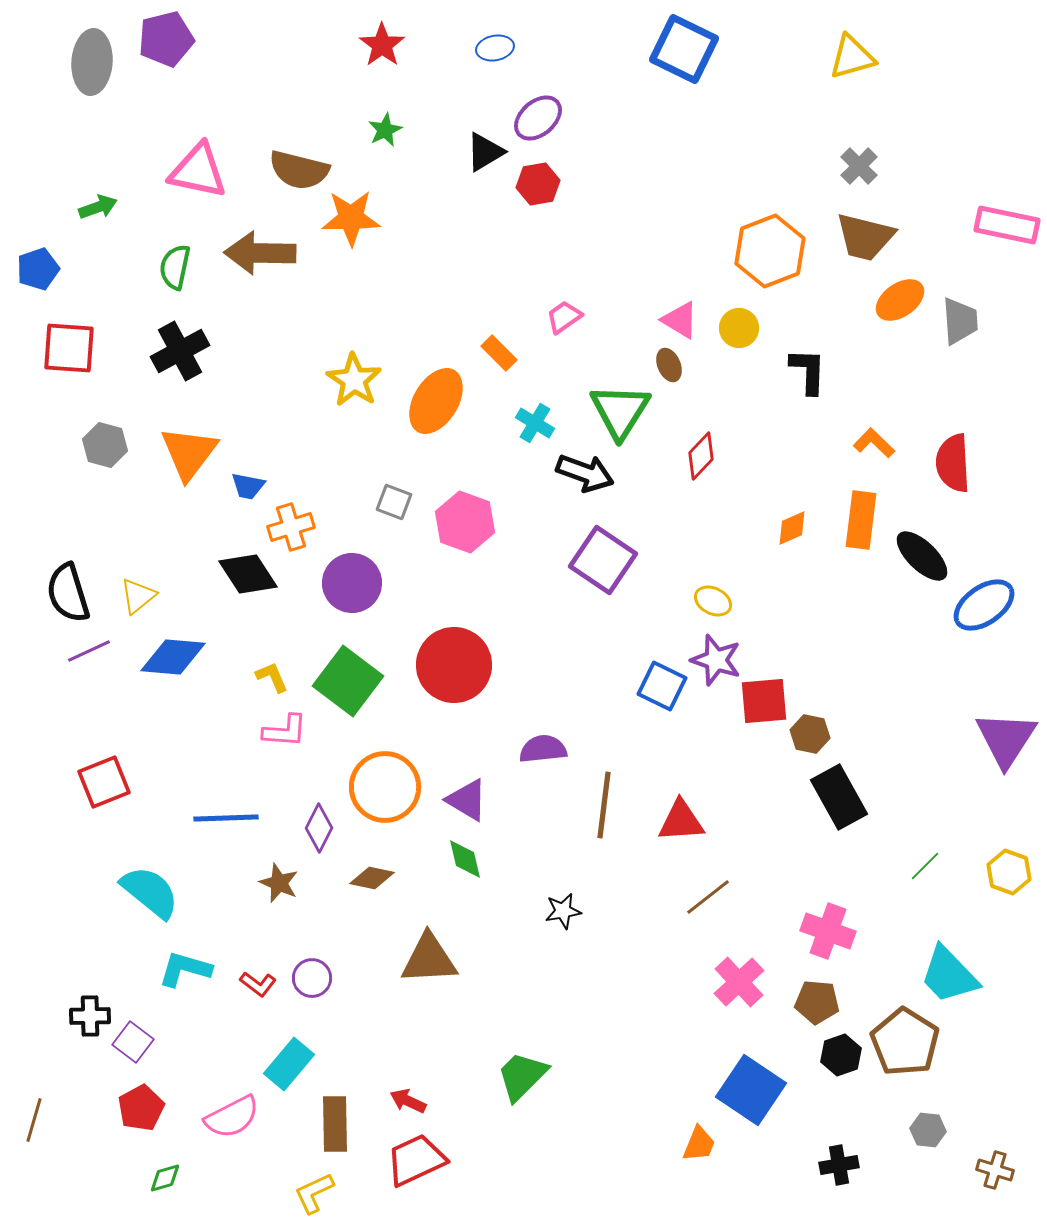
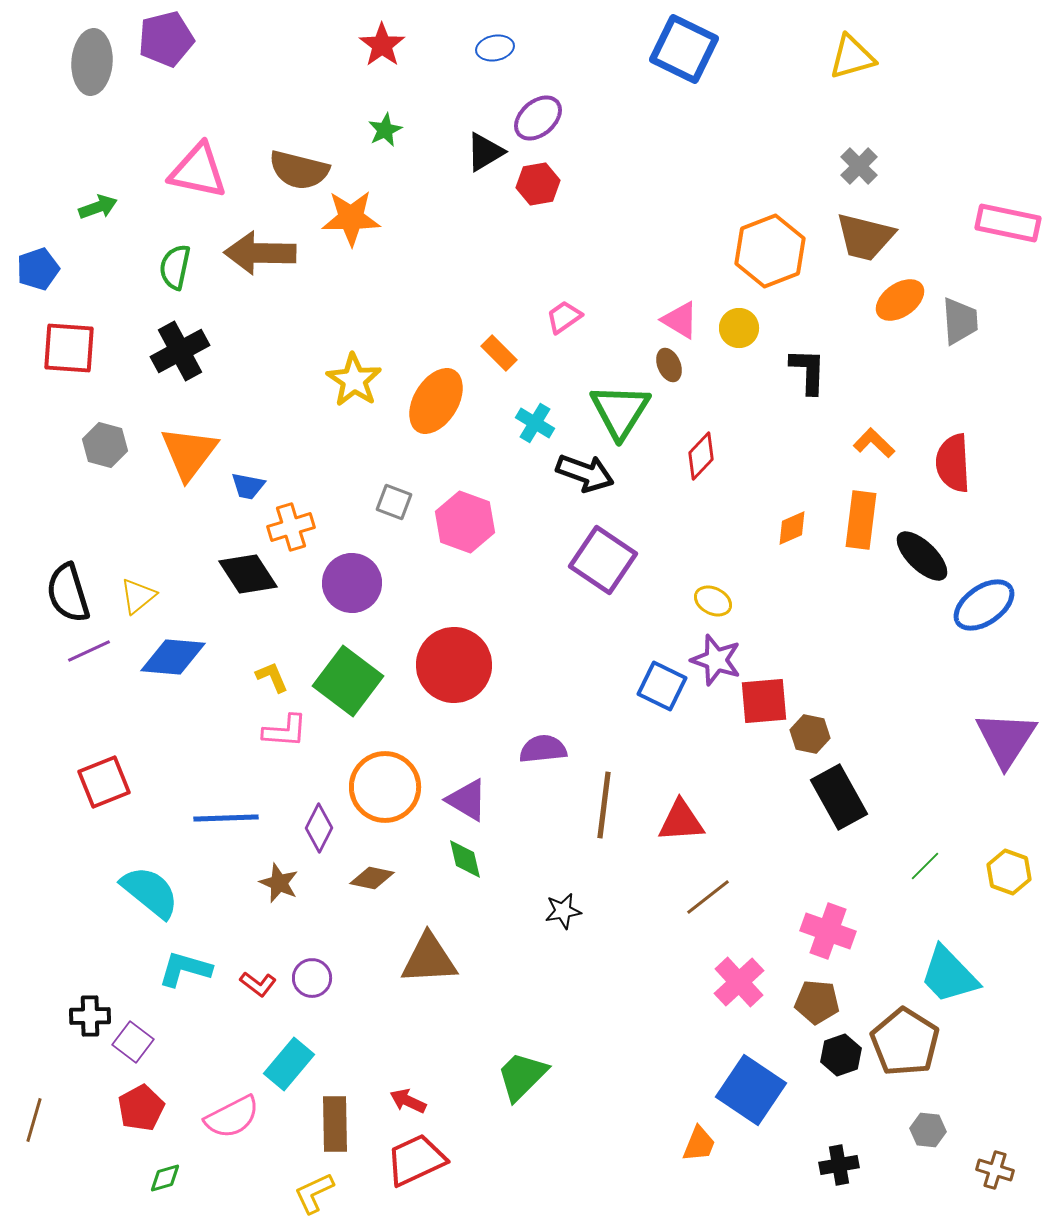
pink rectangle at (1007, 225): moved 1 px right, 2 px up
